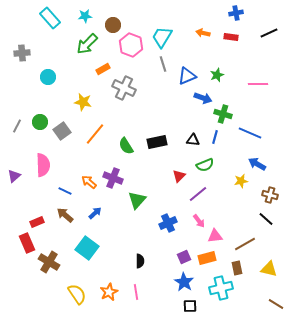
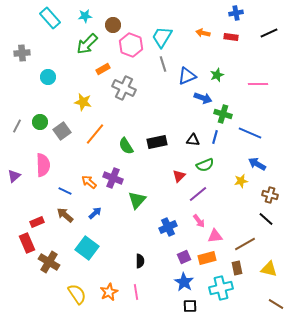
blue cross at (168, 223): moved 4 px down
